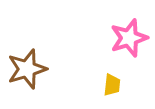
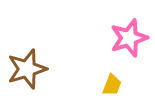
yellow trapezoid: rotated 15 degrees clockwise
